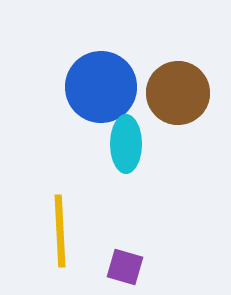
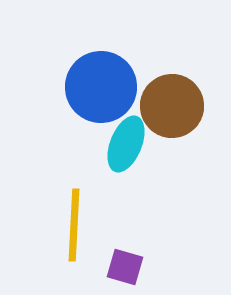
brown circle: moved 6 px left, 13 px down
cyan ellipse: rotated 22 degrees clockwise
yellow line: moved 14 px right, 6 px up; rotated 6 degrees clockwise
